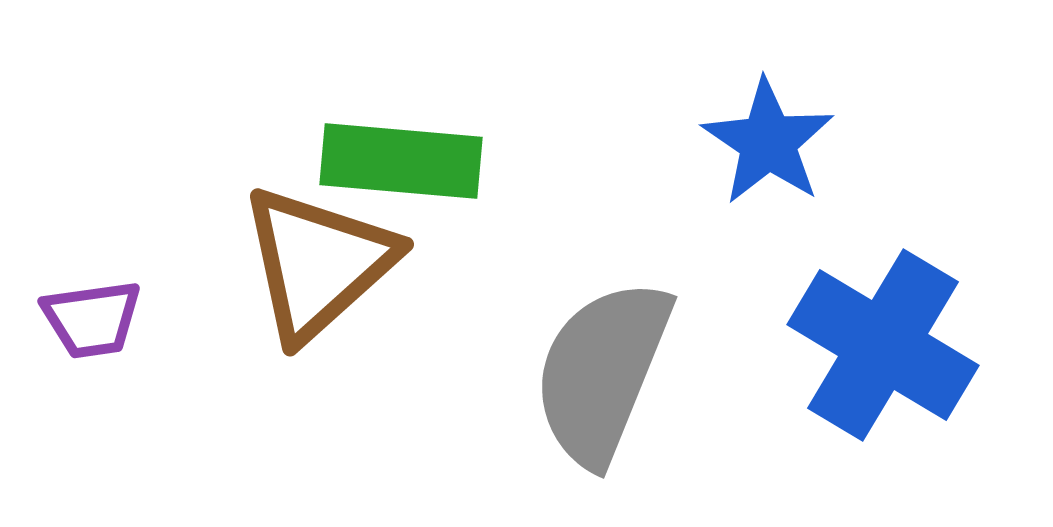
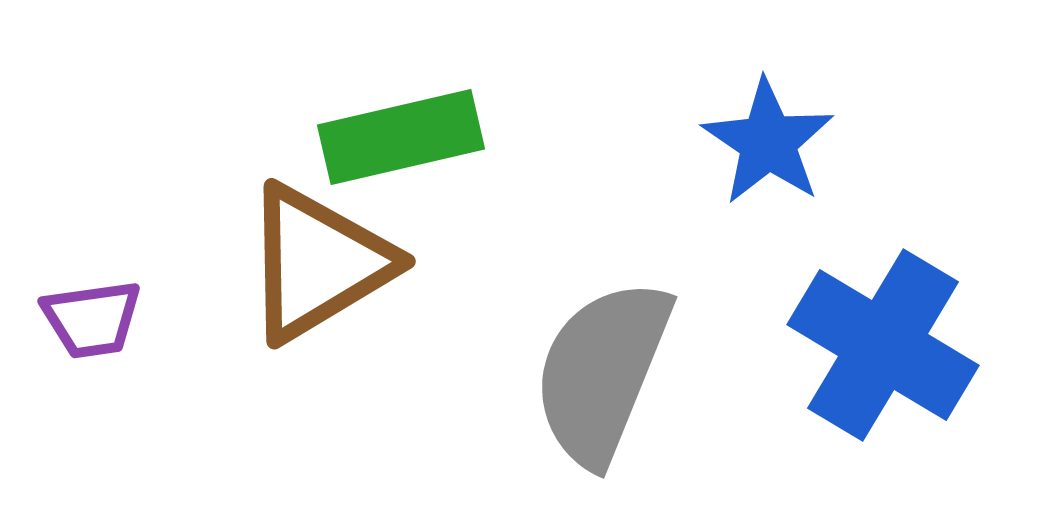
green rectangle: moved 24 px up; rotated 18 degrees counterclockwise
brown triangle: rotated 11 degrees clockwise
